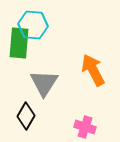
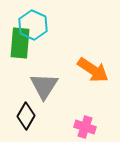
cyan hexagon: rotated 20 degrees clockwise
green rectangle: moved 1 px right
orange arrow: rotated 152 degrees clockwise
gray triangle: moved 3 px down
